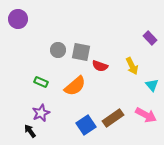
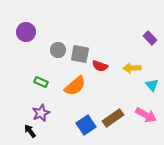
purple circle: moved 8 px right, 13 px down
gray square: moved 1 px left, 2 px down
yellow arrow: moved 2 px down; rotated 114 degrees clockwise
